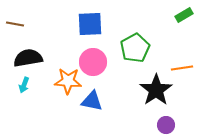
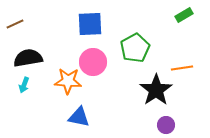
brown line: rotated 36 degrees counterclockwise
blue triangle: moved 13 px left, 16 px down
